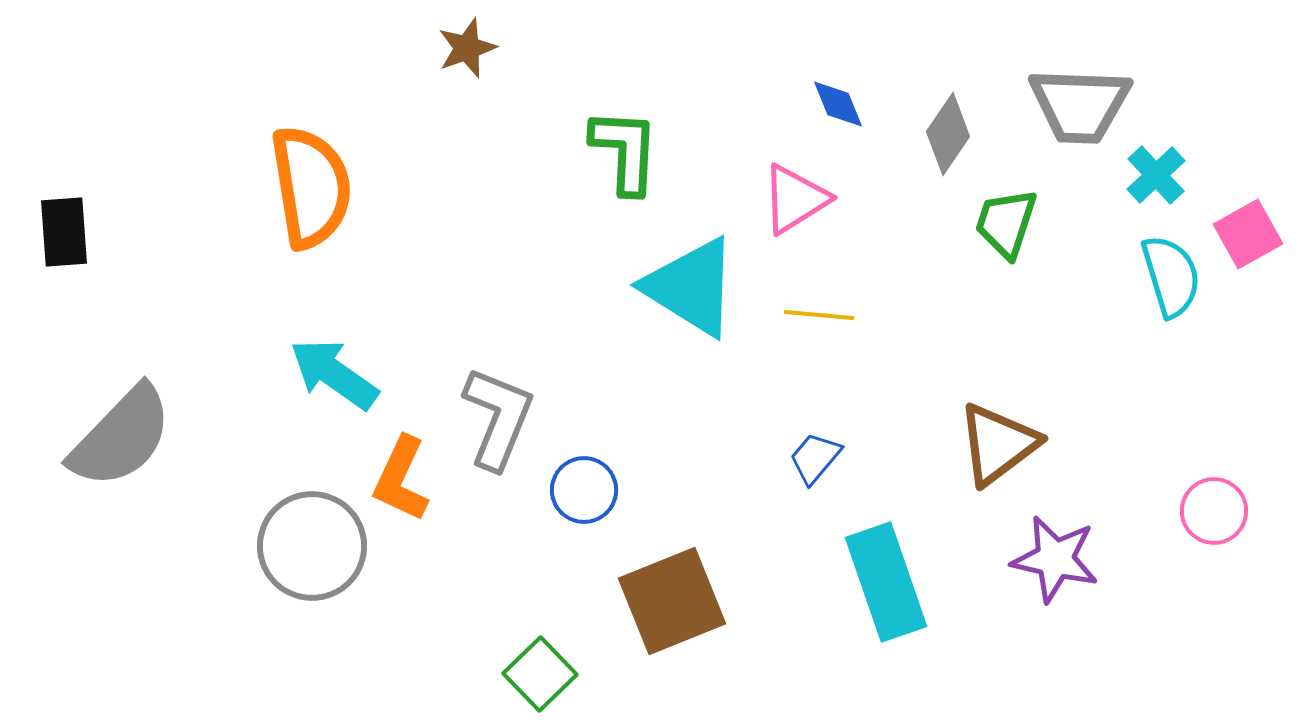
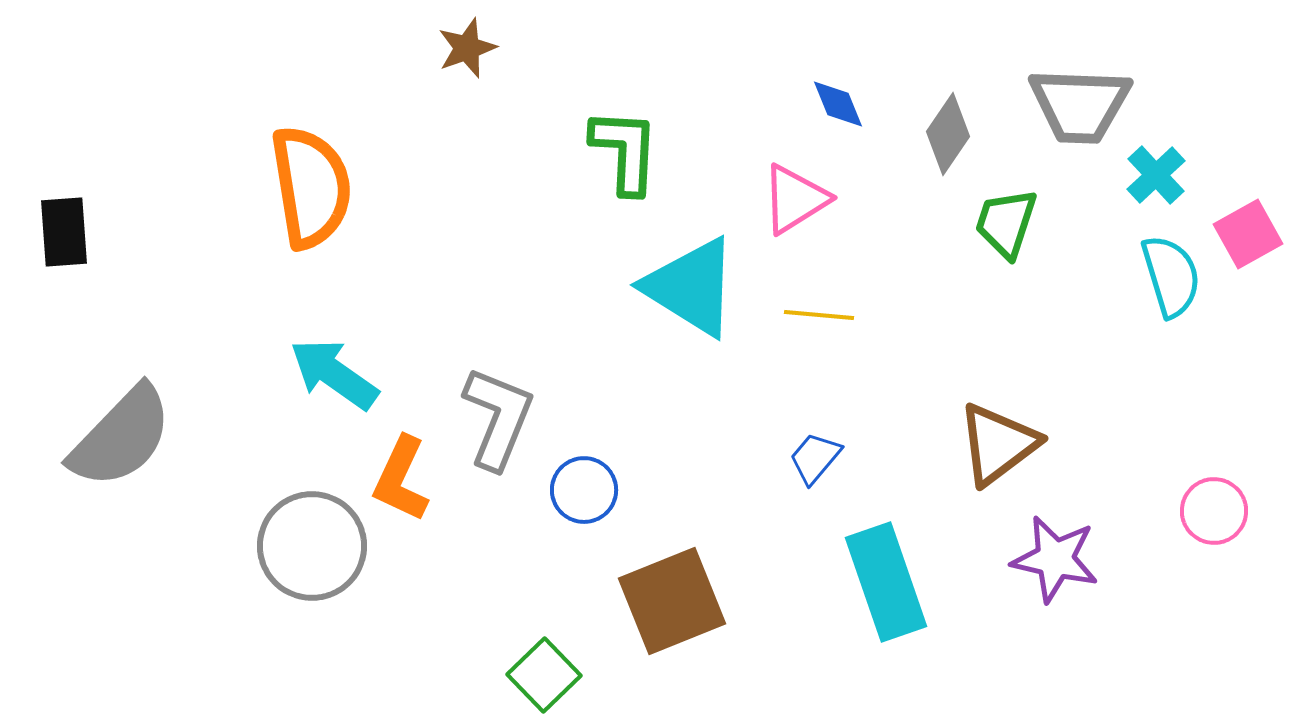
green square: moved 4 px right, 1 px down
